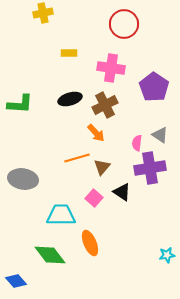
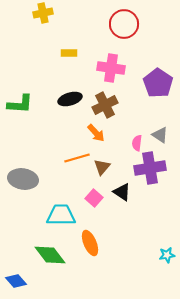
purple pentagon: moved 4 px right, 4 px up
